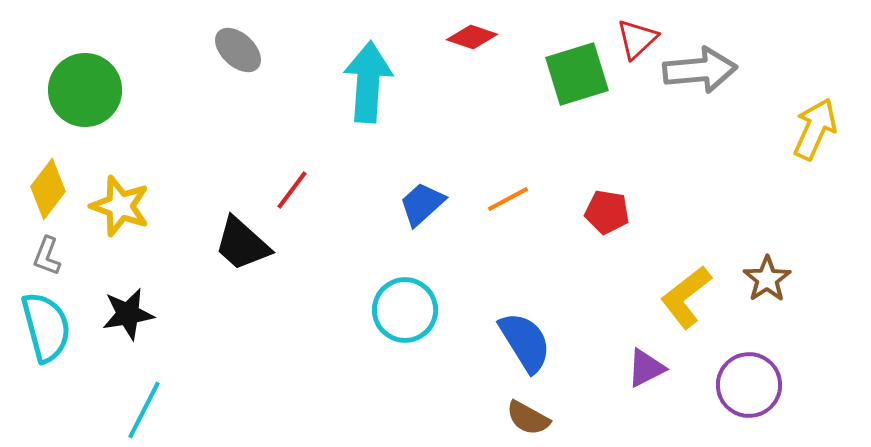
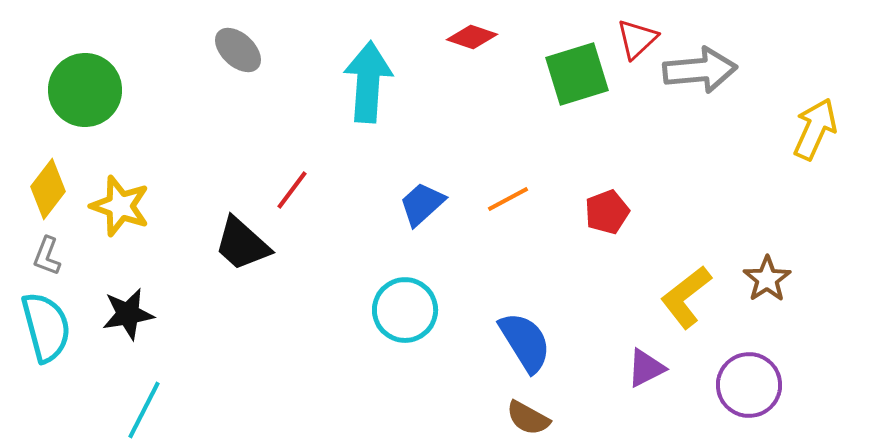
red pentagon: rotated 30 degrees counterclockwise
